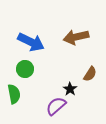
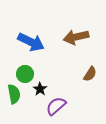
green circle: moved 5 px down
black star: moved 30 px left
